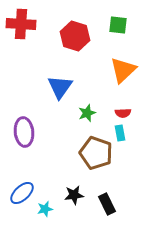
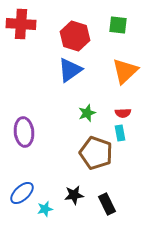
orange triangle: moved 2 px right, 1 px down
blue triangle: moved 10 px right, 17 px up; rotated 20 degrees clockwise
